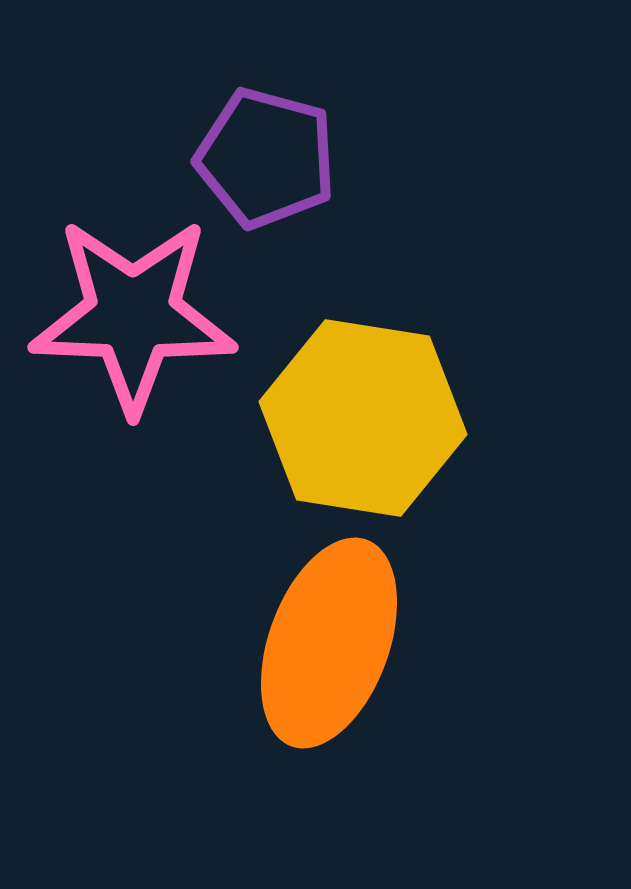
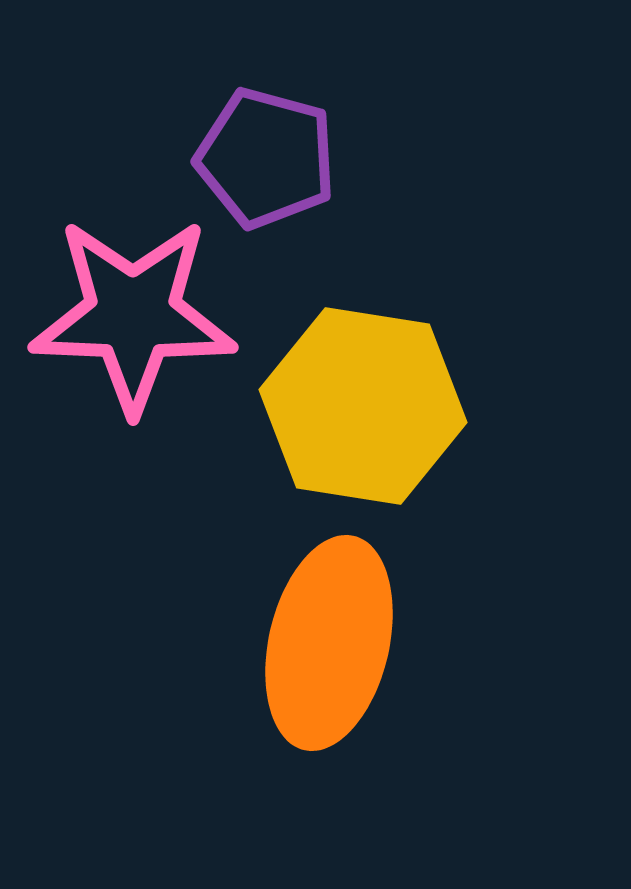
yellow hexagon: moved 12 px up
orange ellipse: rotated 7 degrees counterclockwise
